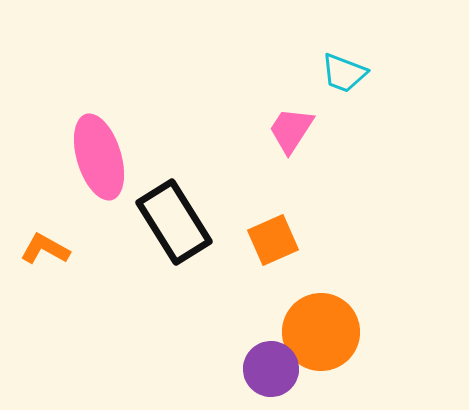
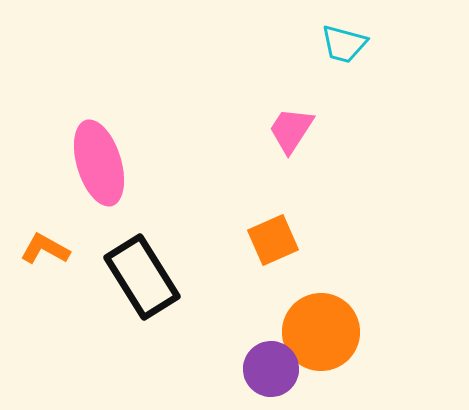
cyan trapezoid: moved 29 px up; rotated 6 degrees counterclockwise
pink ellipse: moved 6 px down
black rectangle: moved 32 px left, 55 px down
